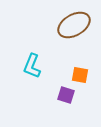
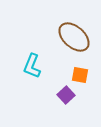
brown ellipse: moved 12 px down; rotated 72 degrees clockwise
purple square: rotated 30 degrees clockwise
